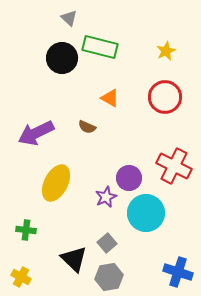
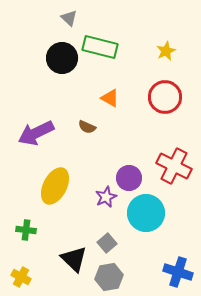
yellow ellipse: moved 1 px left, 3 px down
